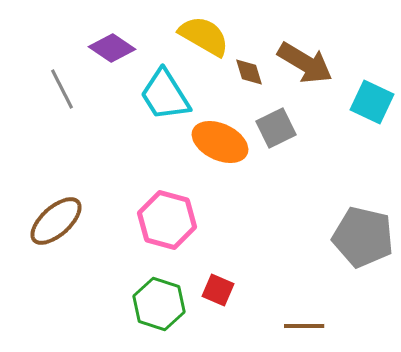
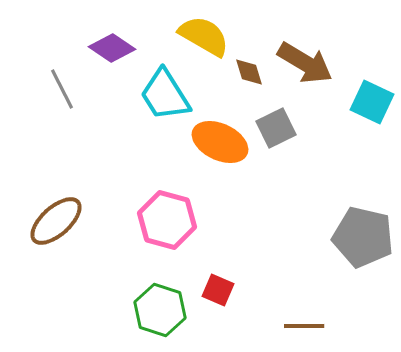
green hexagon: moved 1 px right, 6 px down
